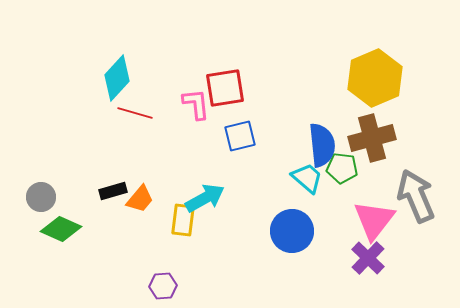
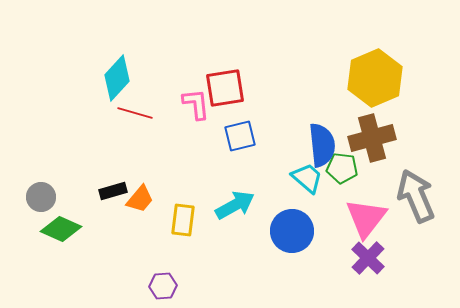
cyan arrow: moved 30 px right, 7 px down
pink triangle: moved 8 px left, 2 px up
